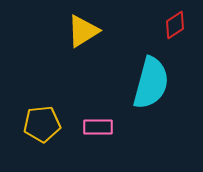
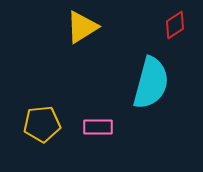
yellow triangle: moved 1 px left, 4 px up
